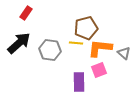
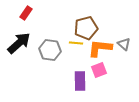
gray triangle: moved 9 px up
purple rectangle: moved 1 px right, 1 px up
